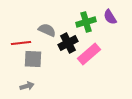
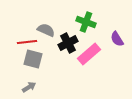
purple semicircle: moved 7 px right, 22 px down
green cross: rotated 36 degrees clockwise
gray semicircle: moved 1 px left
red line: moved 6 px right, 1 px up
gray square: rotated 12 degrees clockwise
gray arrow: moved 2 px right, 1 px down; rotated 16 degrees counterclockwise
